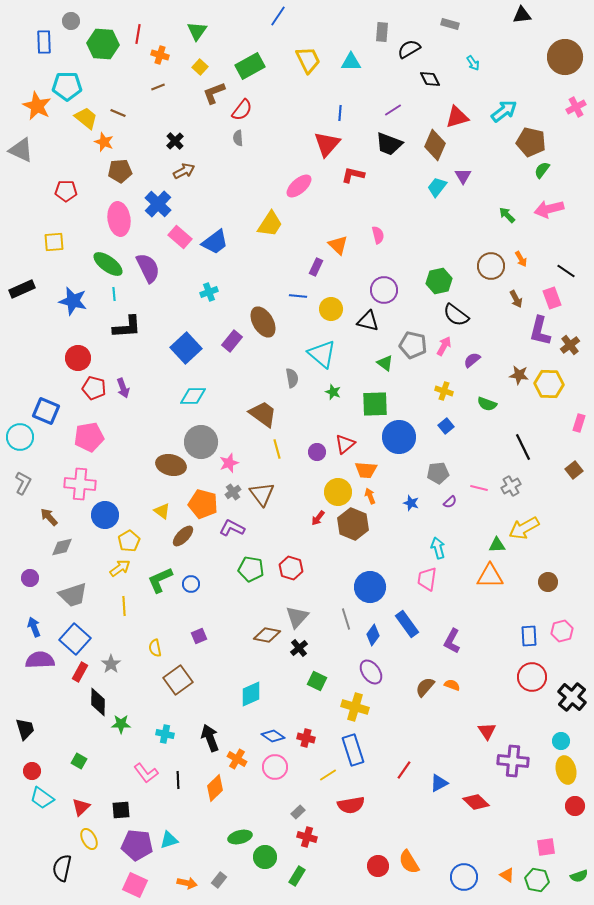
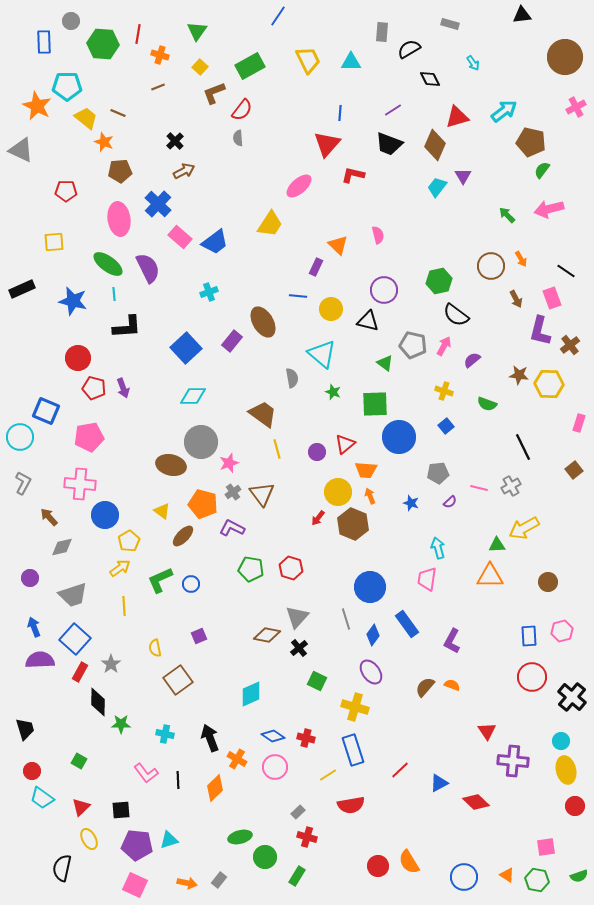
red line at (404, 770): moved 4 px left; rotated 12 degrees clockwise
